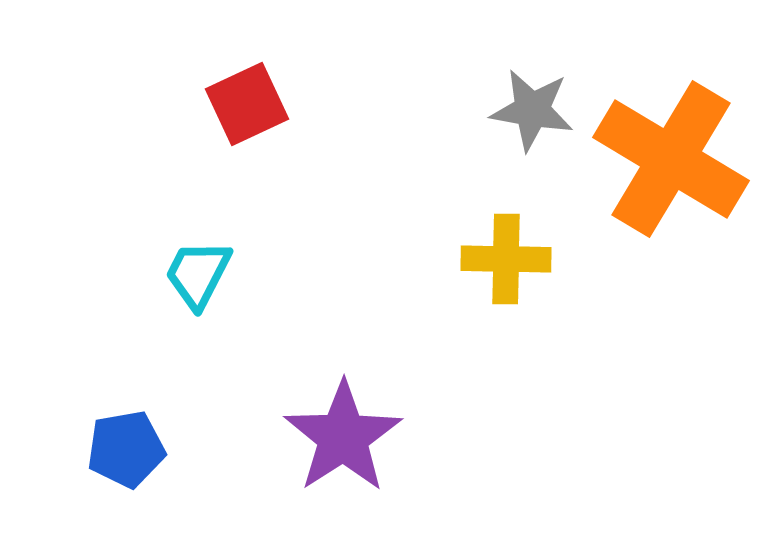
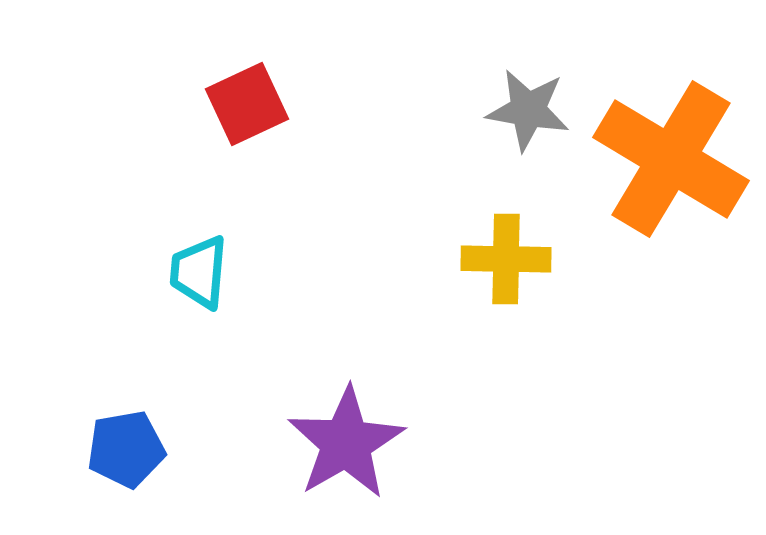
gray star: moved 4 px left
cyan trapezoid: moved 1 px right, 2 px up; rotated 22 degrees counterclockwise
purple star: moved 3 px right, 6 px down; rotated 3 degrees clockwise
